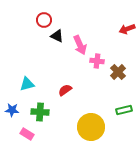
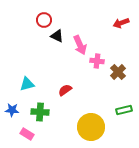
red arrow: moved 6 px left, 6 px up
